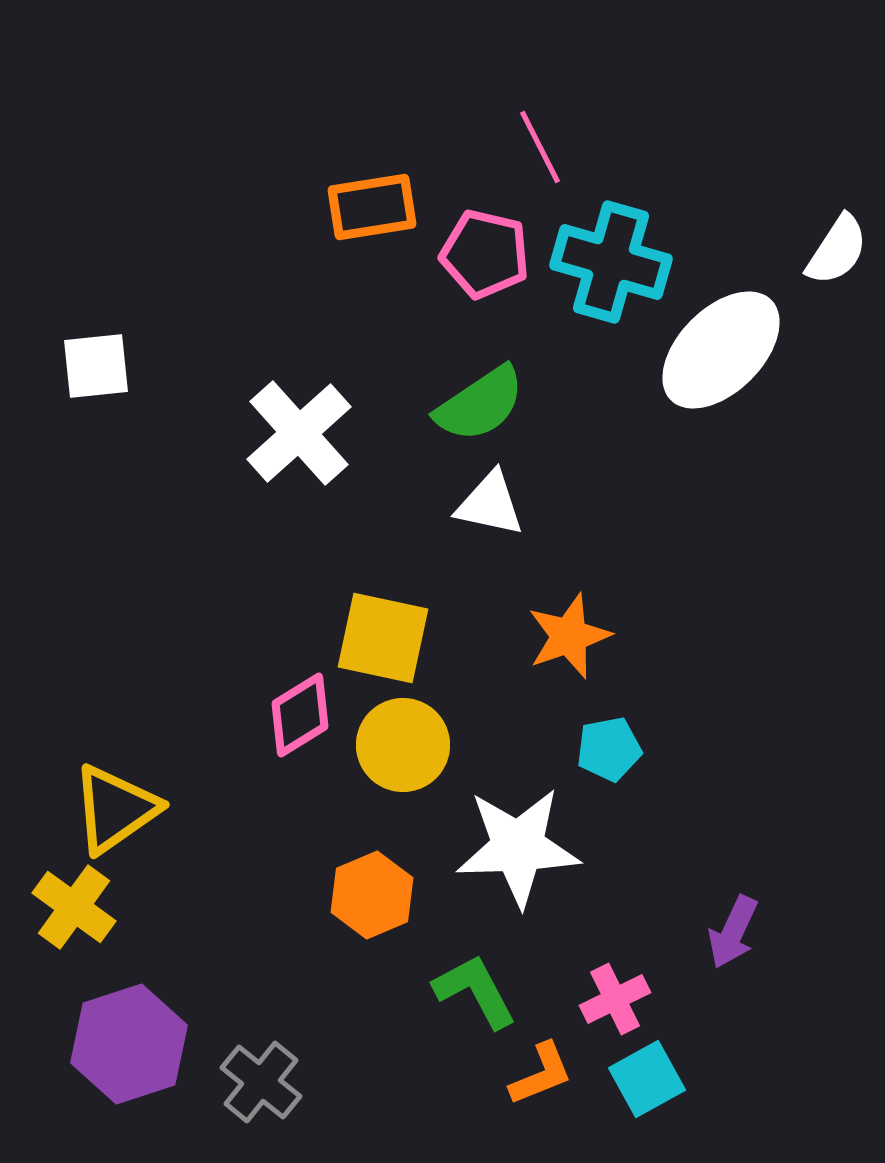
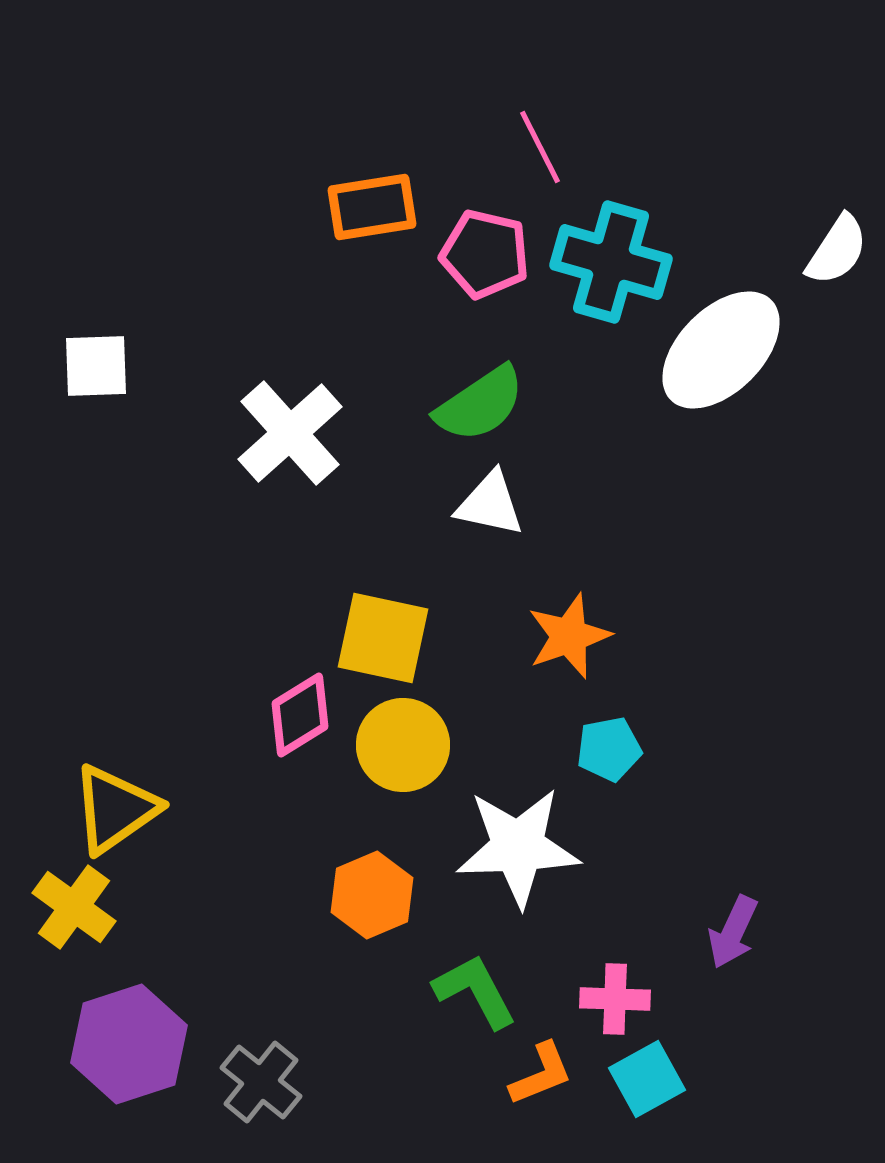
white square: rotated 4 degrees clockwise
white cross: moved 9 px left
pink cross: rotated 28 degrees clockwise
